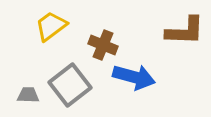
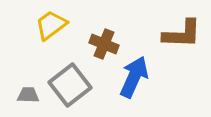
yellow trapezoid: moved 1 px up
brown L-shape: moved 3 px left, 3 px down
brown cross: moved 1 px right, 1 px up
blue arrow: rotated 81 degrees counterclockwise
